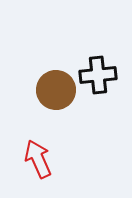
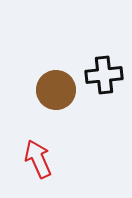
black cross: moved 6 px right
